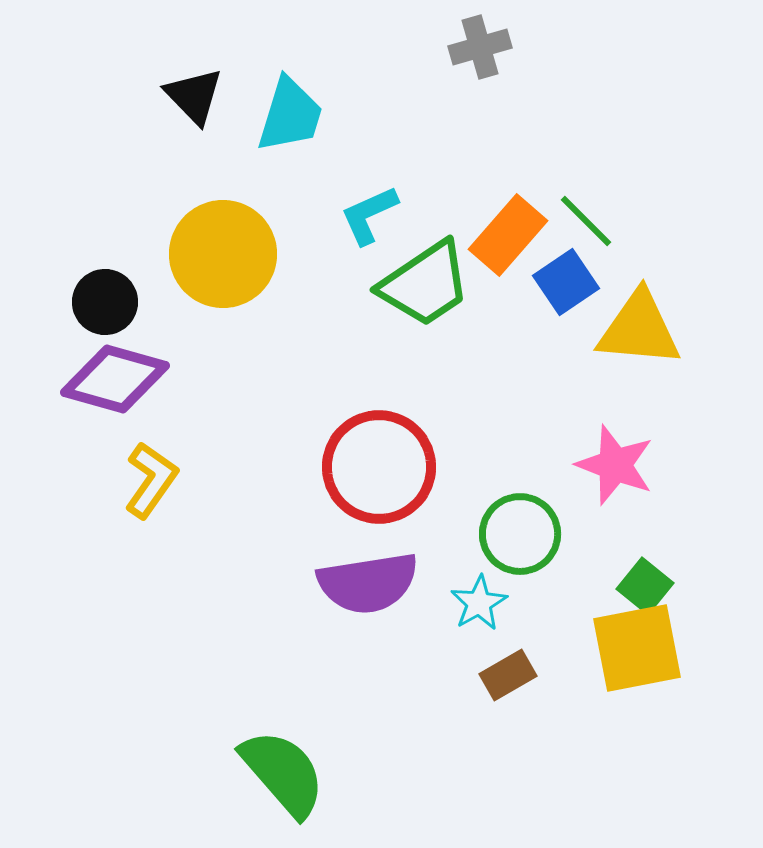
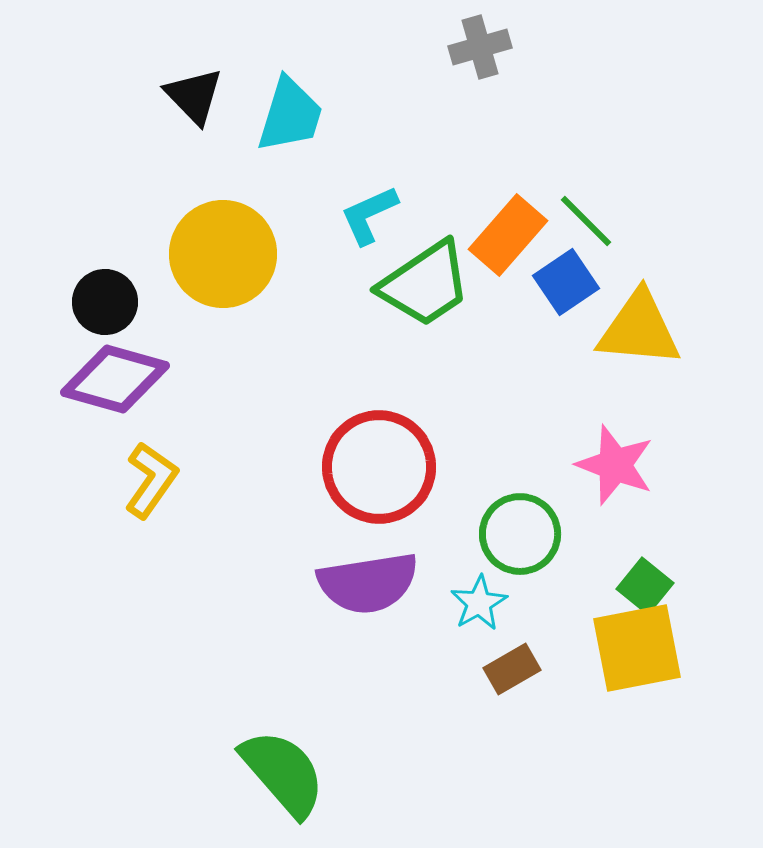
brown rectangle: moved 4 px right, 6 px up
